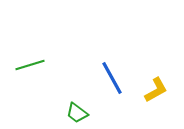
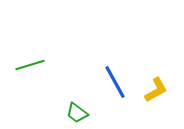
blue line: moved 3 px right, 4 px down
